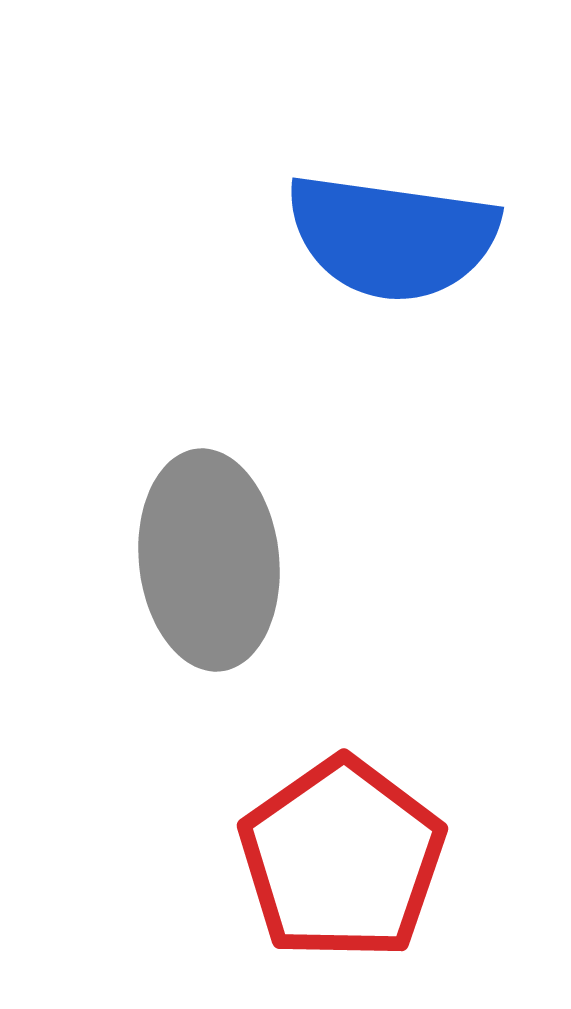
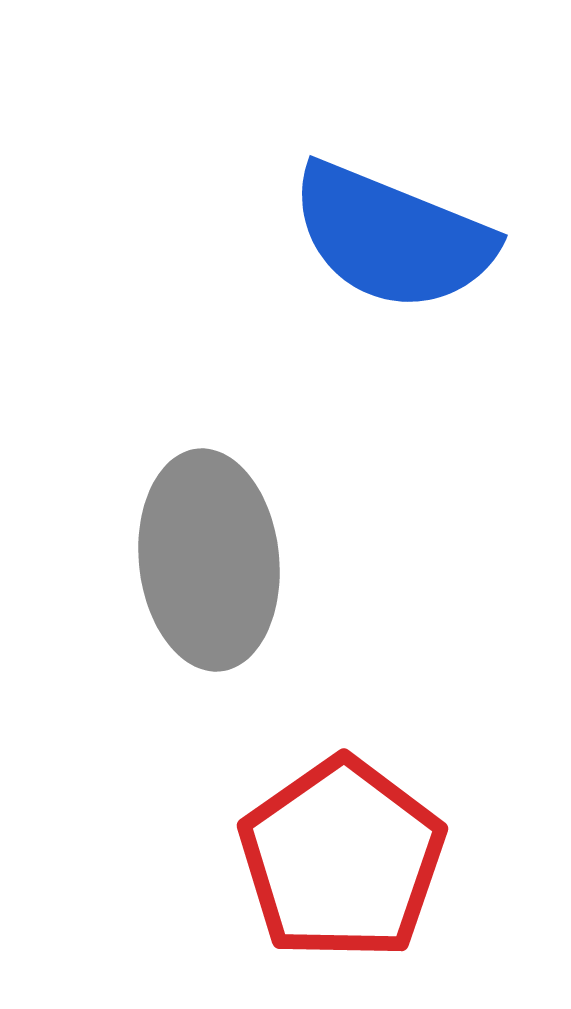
blue semicircle: rotated 14 degrees clockwise
